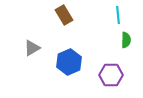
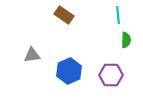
brown rectangle: rotated 24 degrees counterclockwise
gray triangle: moved 7 px down; rotated 24 degrees clockwise
blue hexagon: moved 9 px down
